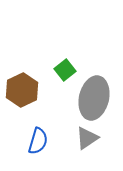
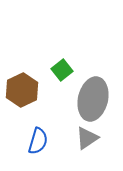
green square: moved 3 px left
gray ellipse: moved 1 px left, 1 px down
